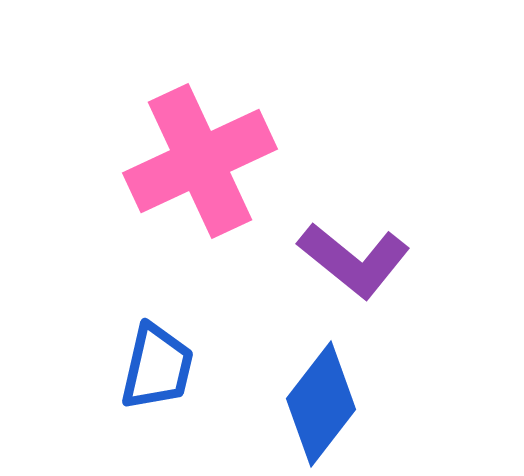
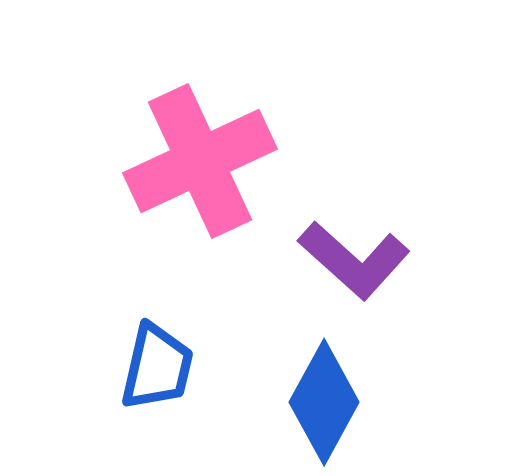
purple L-shape: rotated 3 degrees clockwise
blue diamond: moved 3 px right, 2 px up; rotated 9 degrees counterclockwise
